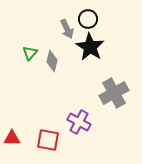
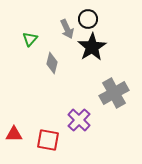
black star: moved 2 px right; rotated 8 degrees clockwise
green triangle: moved 14 px up
gray diamond: moved 2 px down
purple cross: moved 2 px up; rotated 15 degrees clockwise
red triangle: moved 2 px right, 4 px up
